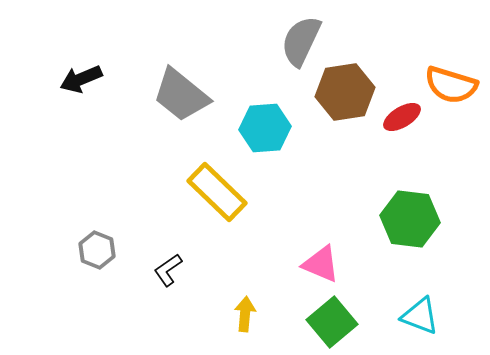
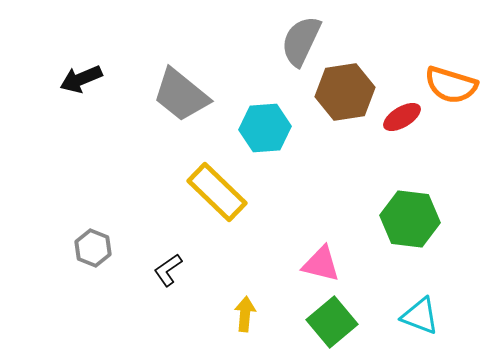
gray hexagon: moved 4 px left, 2 px up
pink triangle: rotated 9 degrees counterclockwise
